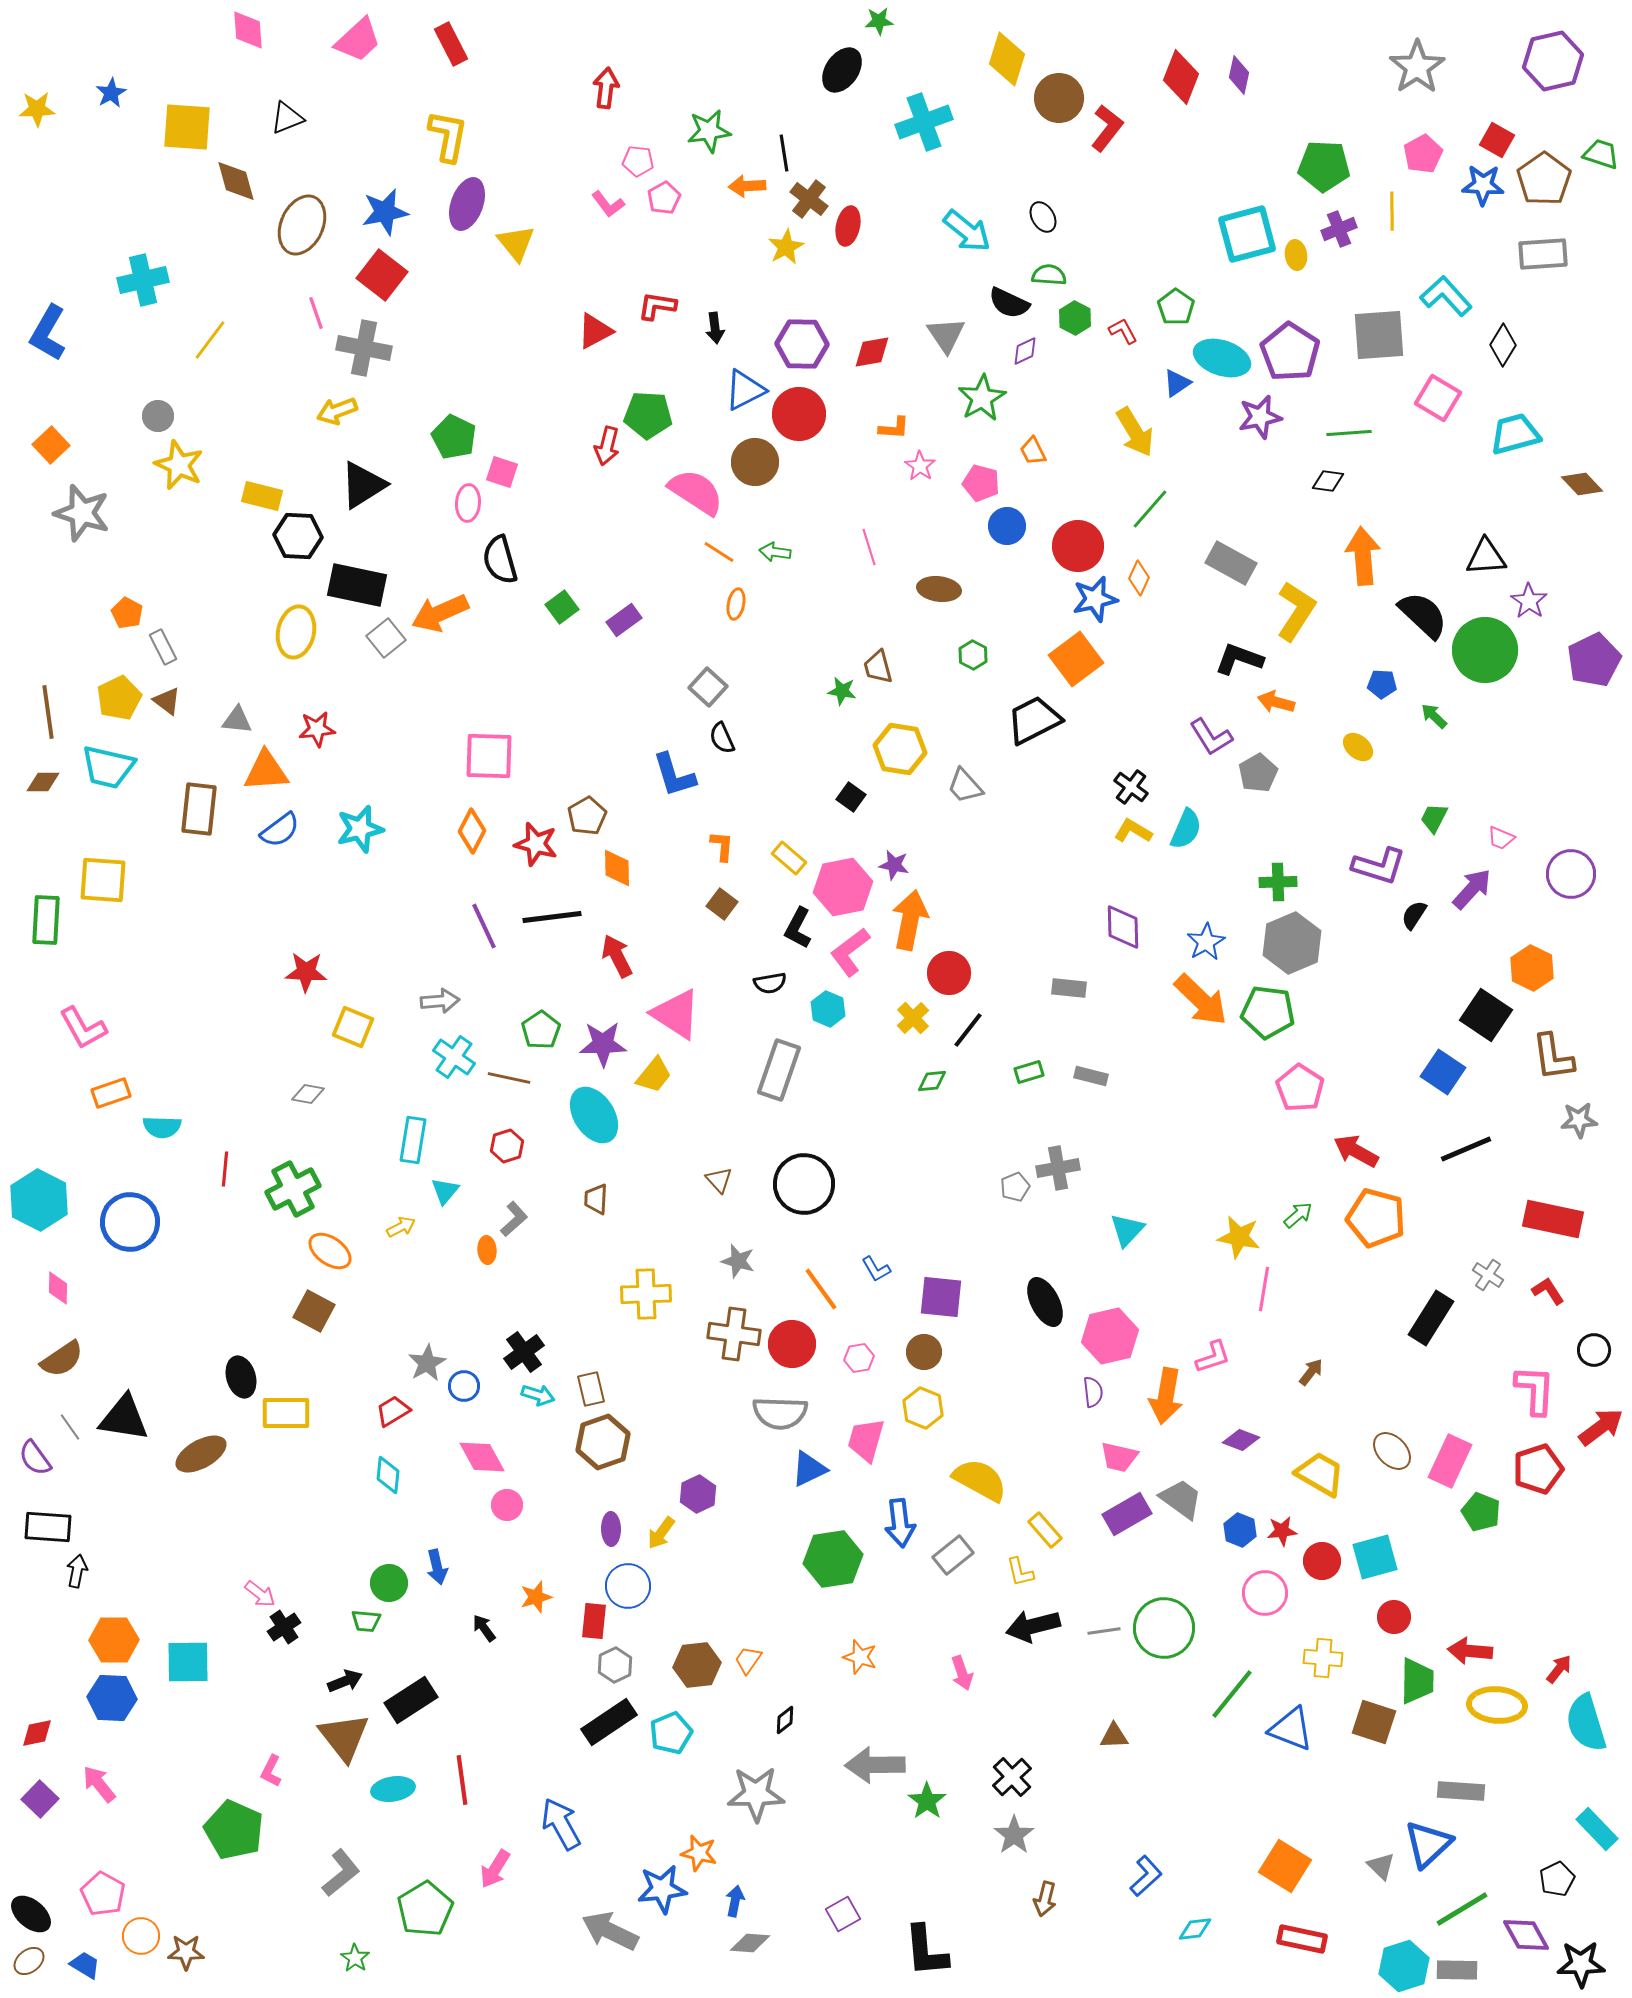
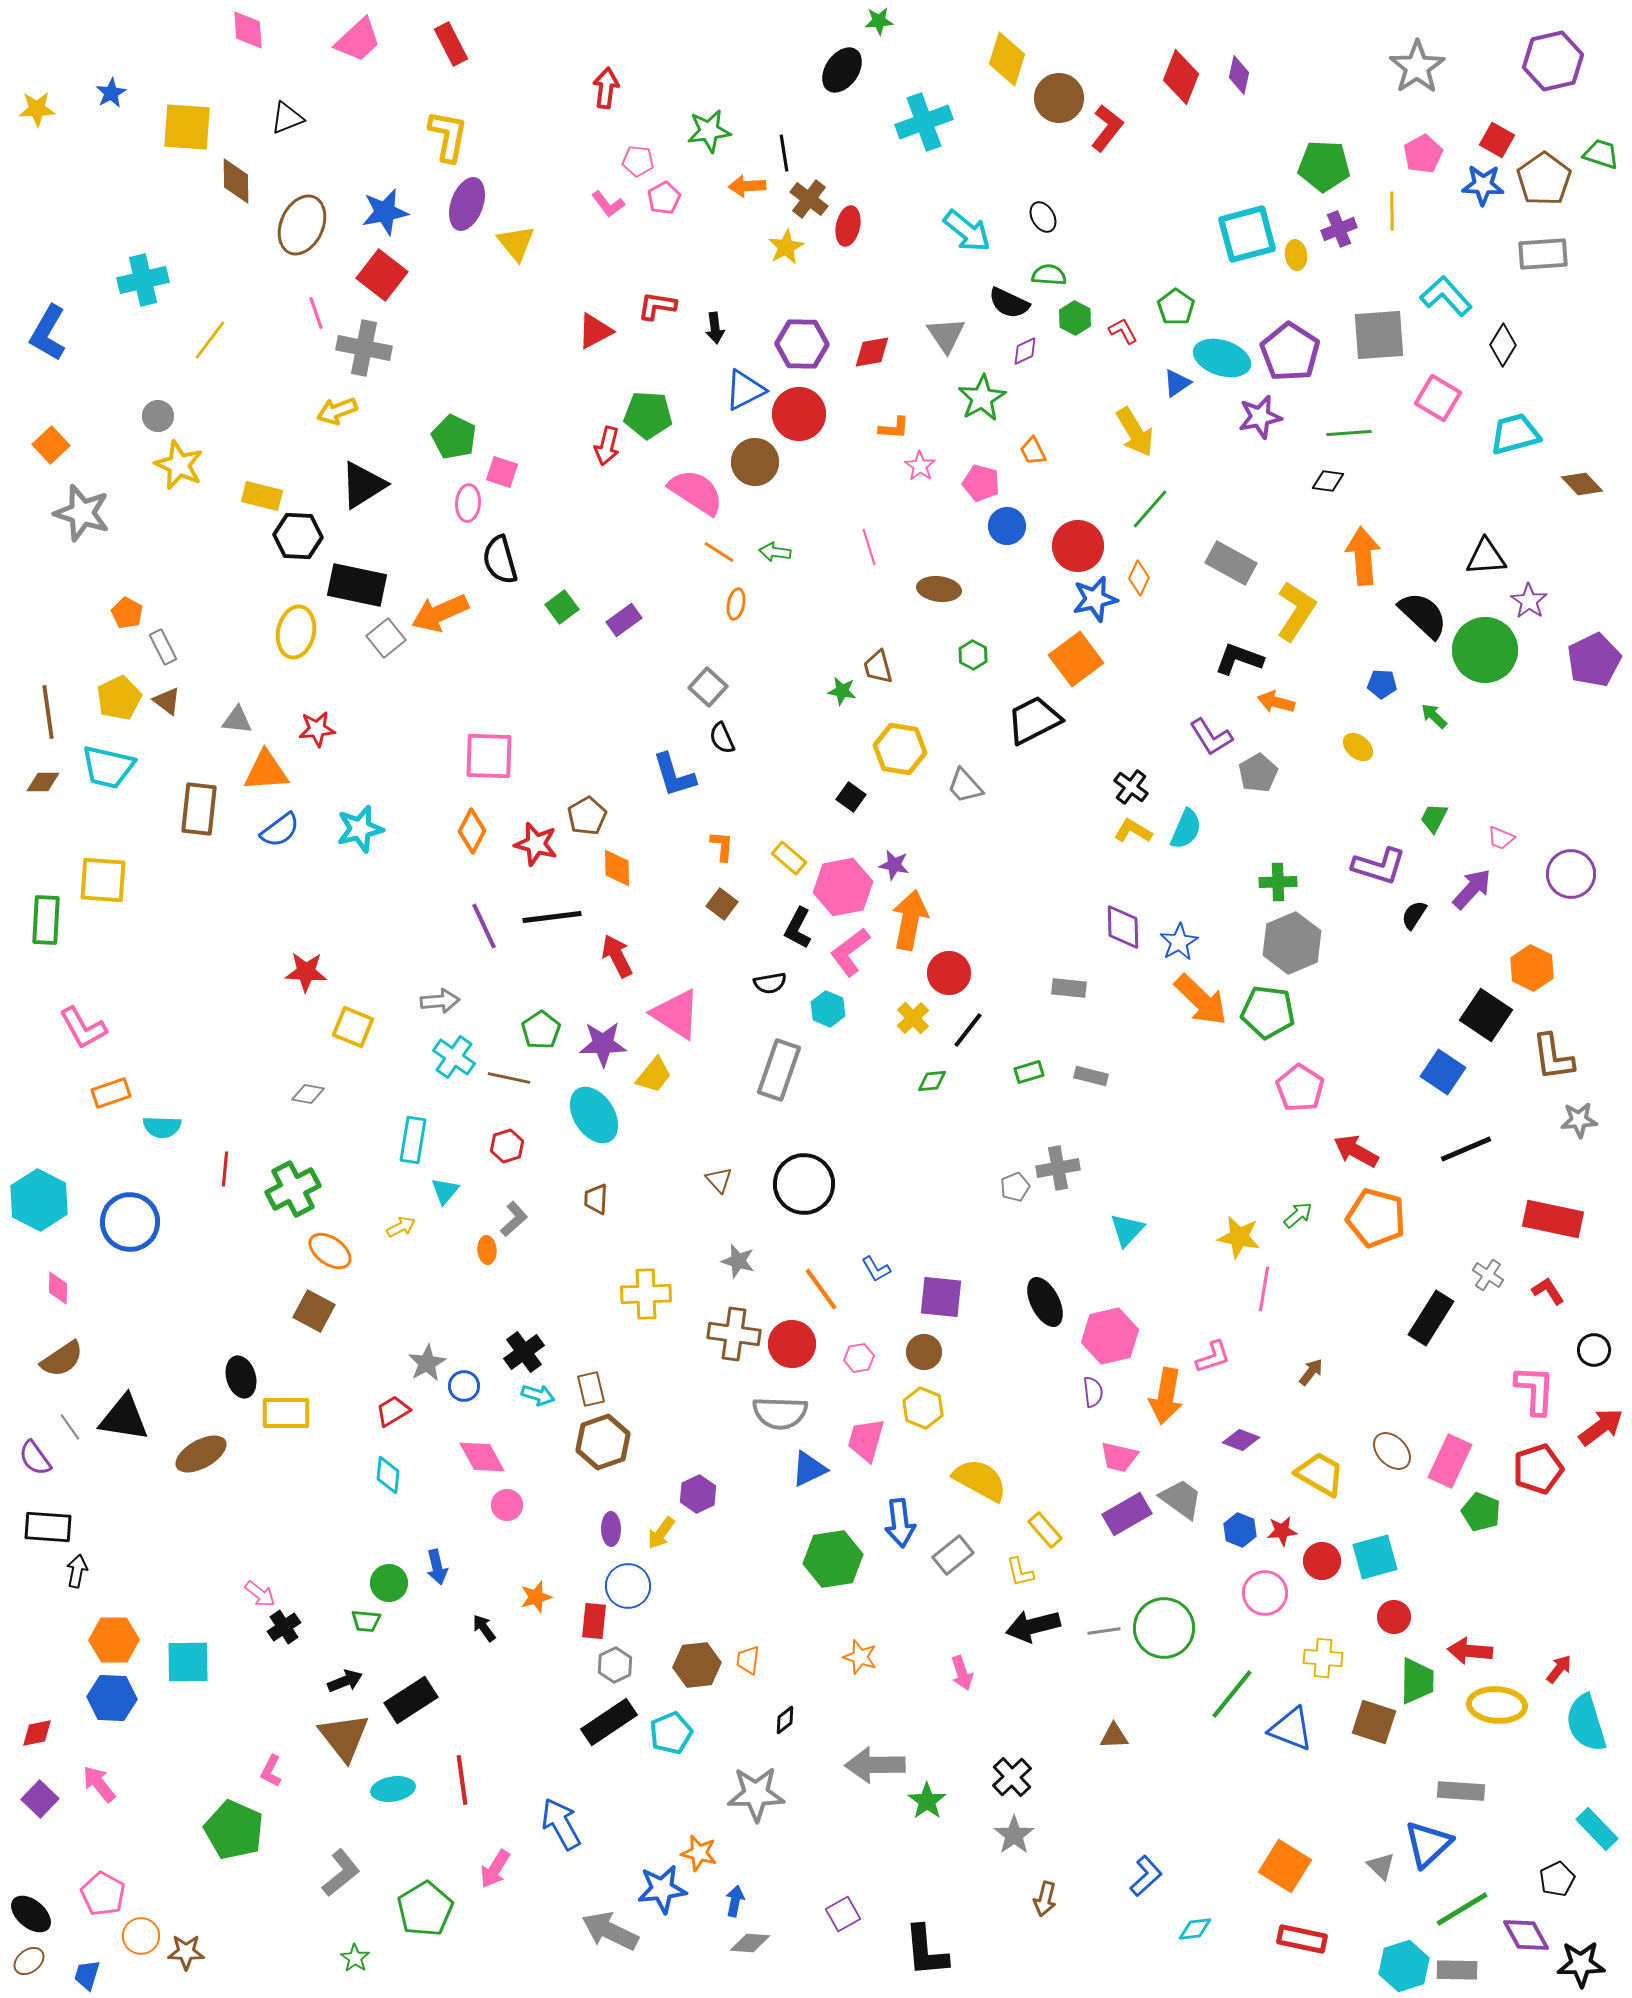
brown diamond at (236, 181): rotated 15 degrees clockwise
blue star at (1206, 942): moved 27 px left
orange trapezoid at (748, 1660): rotated 28 degrees counterclockwise
blue trapezoid at (85, 1965): moved 2 px right, 10 px down; rotated 104 degrees counterclockwise
